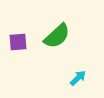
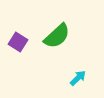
purple square: rotated 36 degrees clockwise
